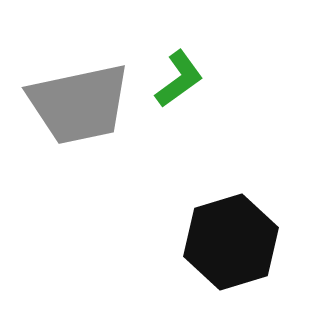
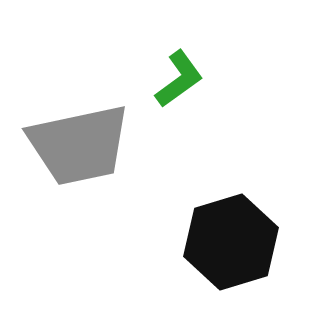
gray trapezoid: moved 41 px down
